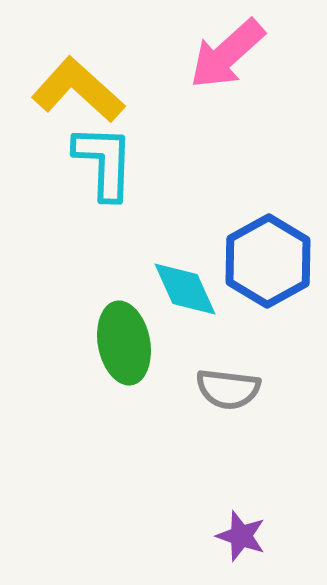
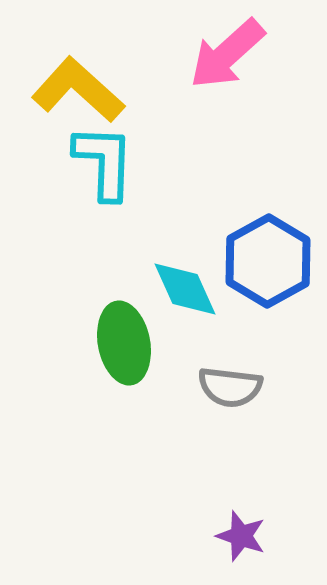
gray semicircle: moved 2 px right, 2 px up
